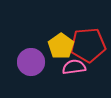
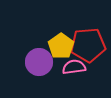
purple circle: moved 8 px right
